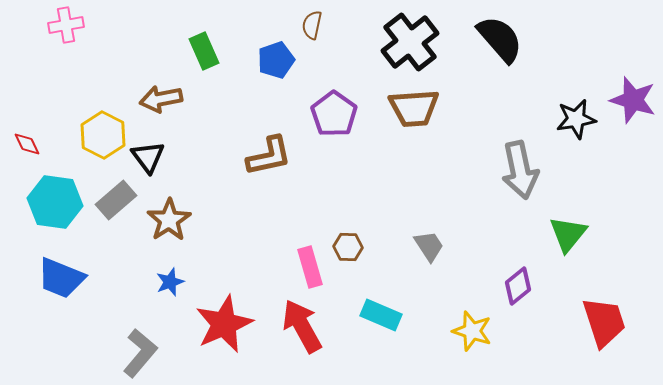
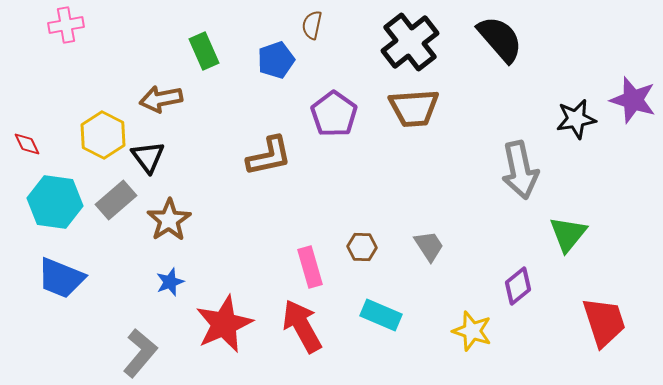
brown hexagon: moved 14 px right
